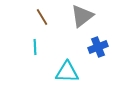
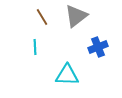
gray triangle: moved 6 px left
cyan triangle: moved 3 px down
